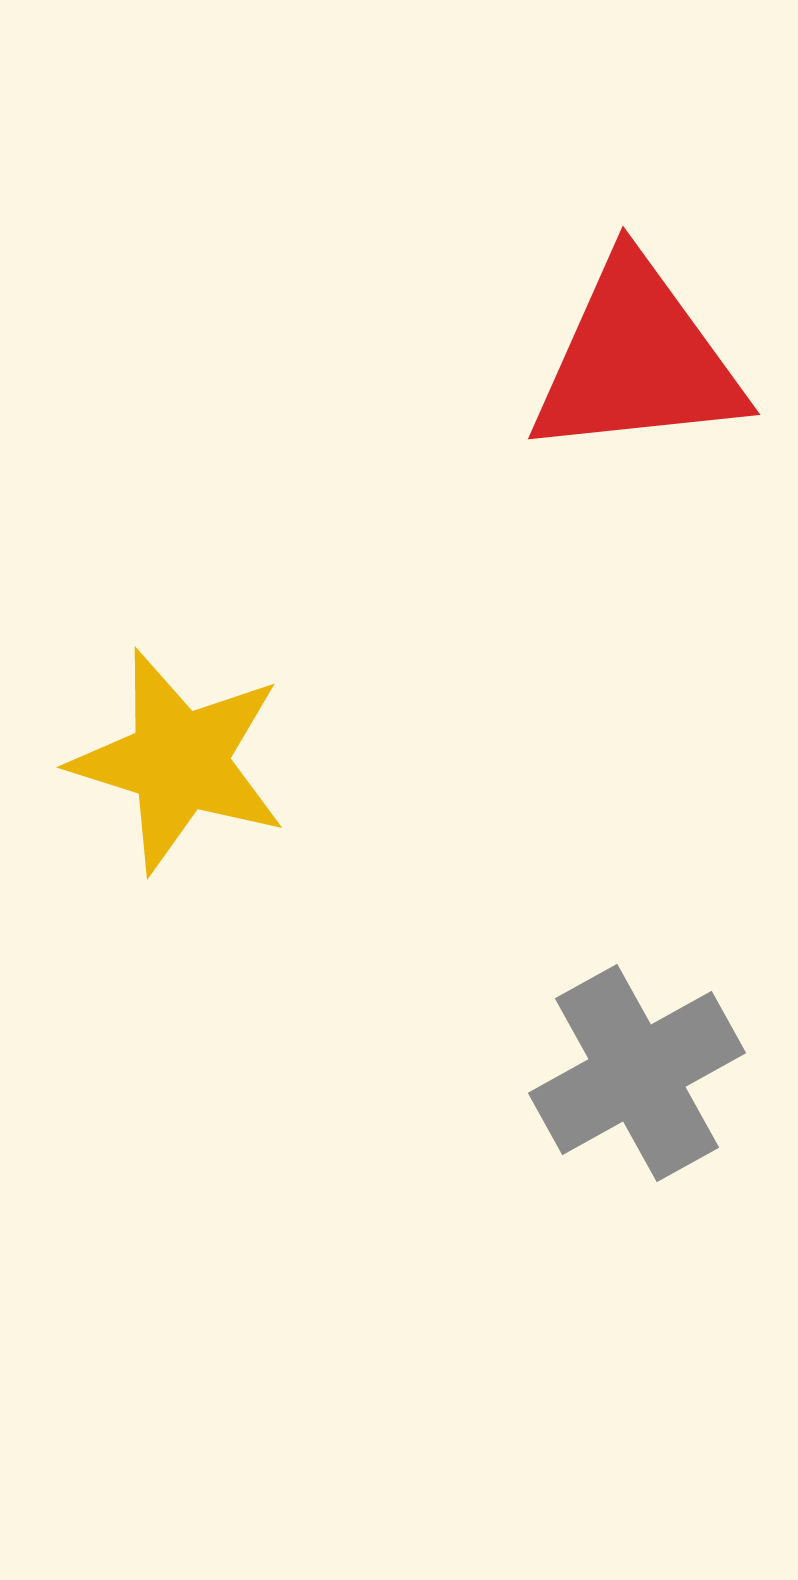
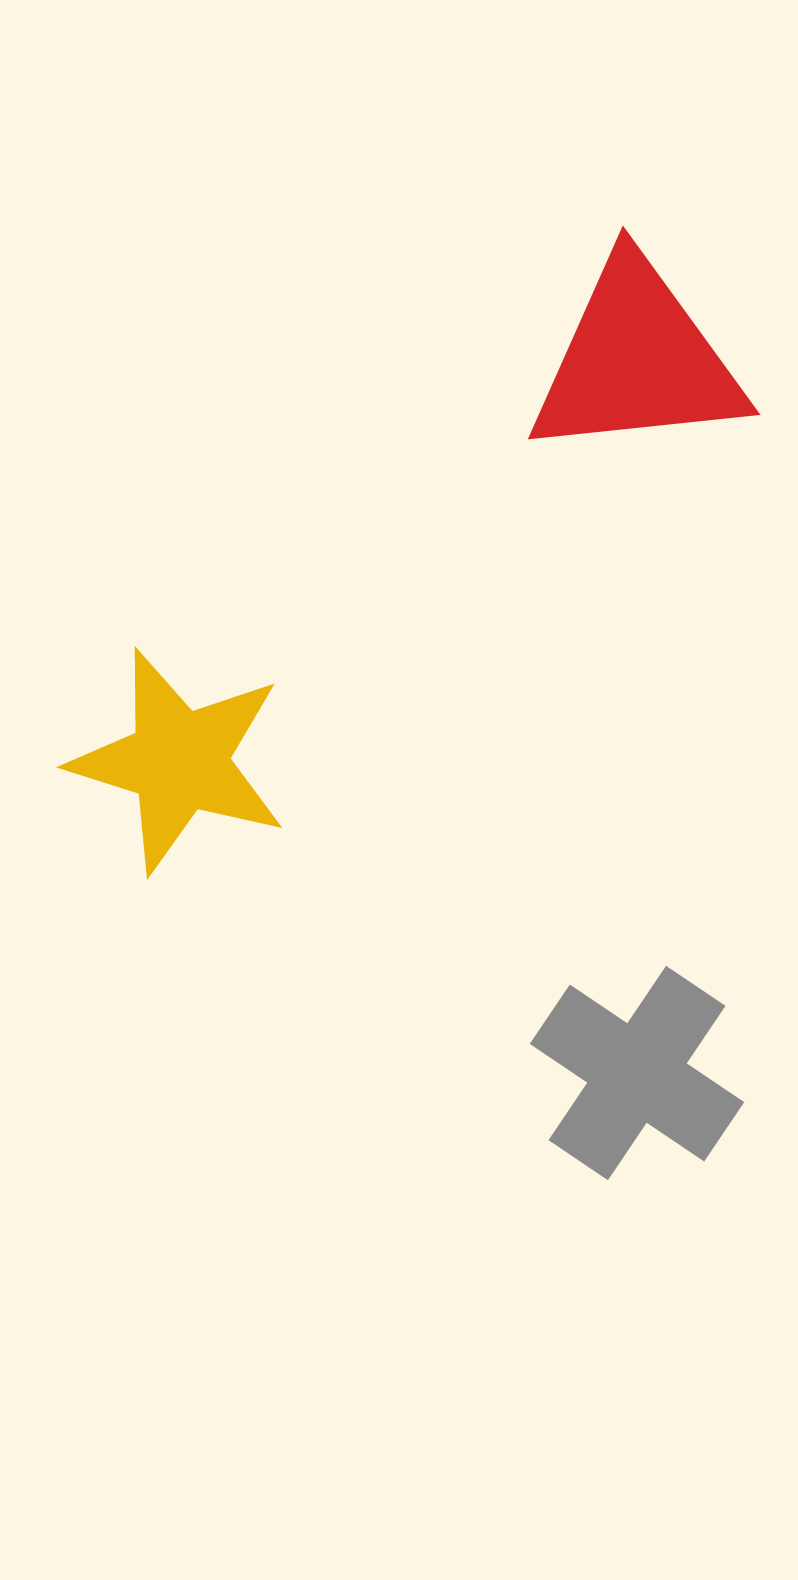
gray cross: rotated 27 degrees counterclockwise
